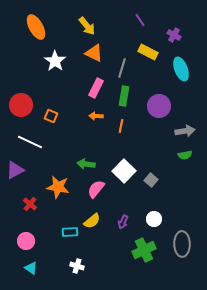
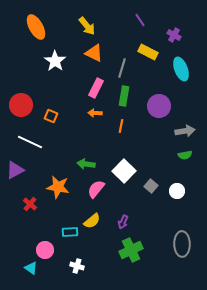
orange arrow: moved 1 px left, 3 px up
gray square: moved 6 px down
white circle: moved 23 px right, 28 px up
pink circle: moved 19 px right, 9 px down
green cross: moved 13 px left
